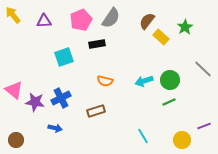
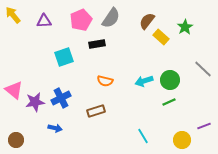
purple star: rotated 18 degrees counterclockwise
